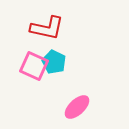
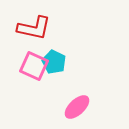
red L-shape: moved 13 px left
